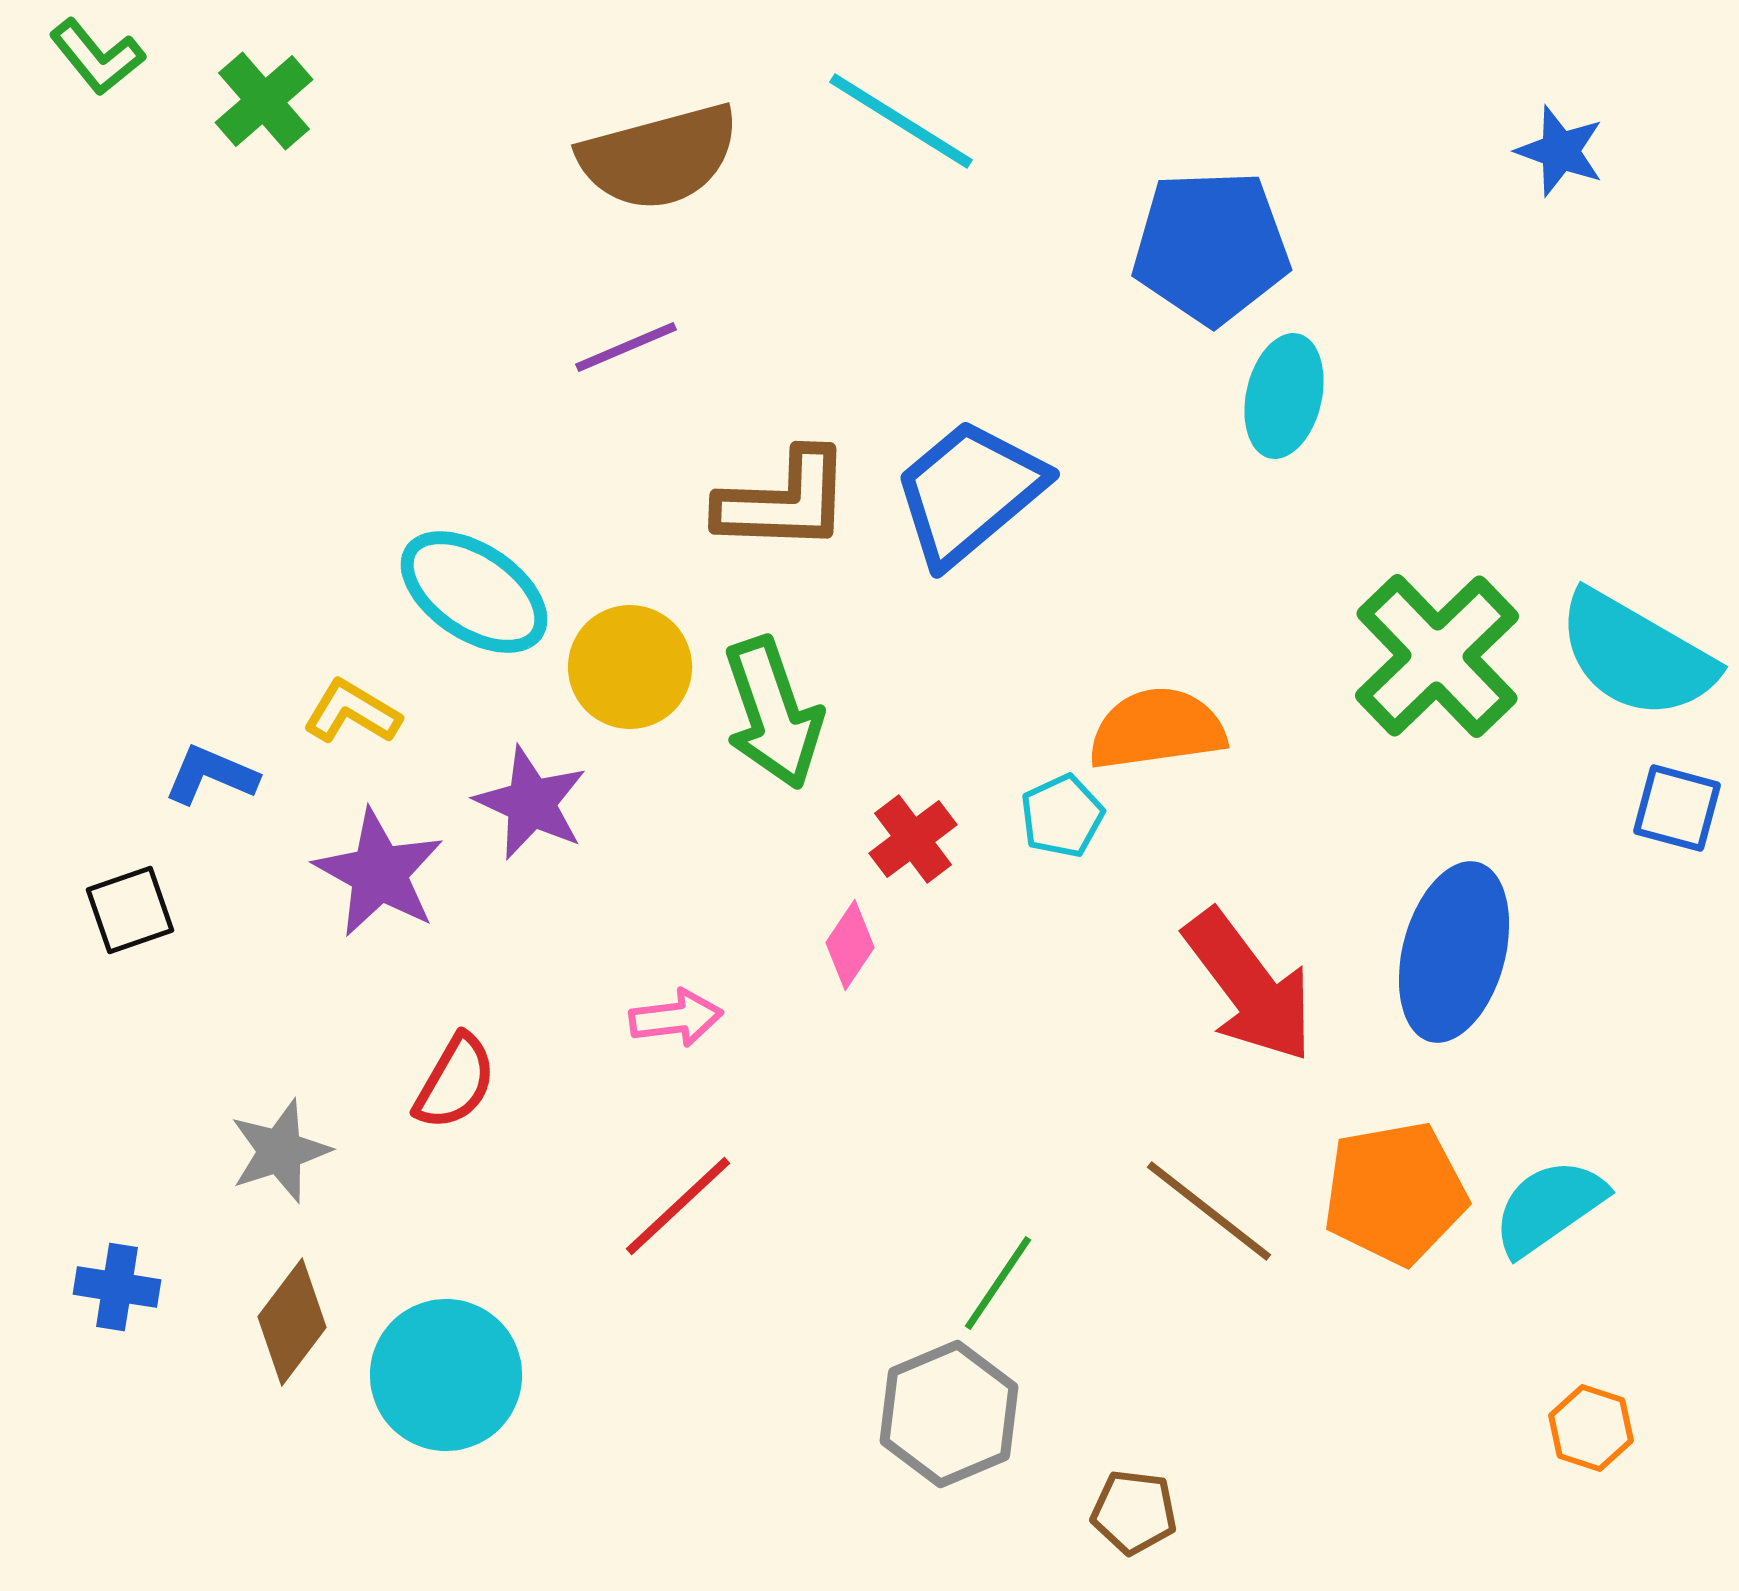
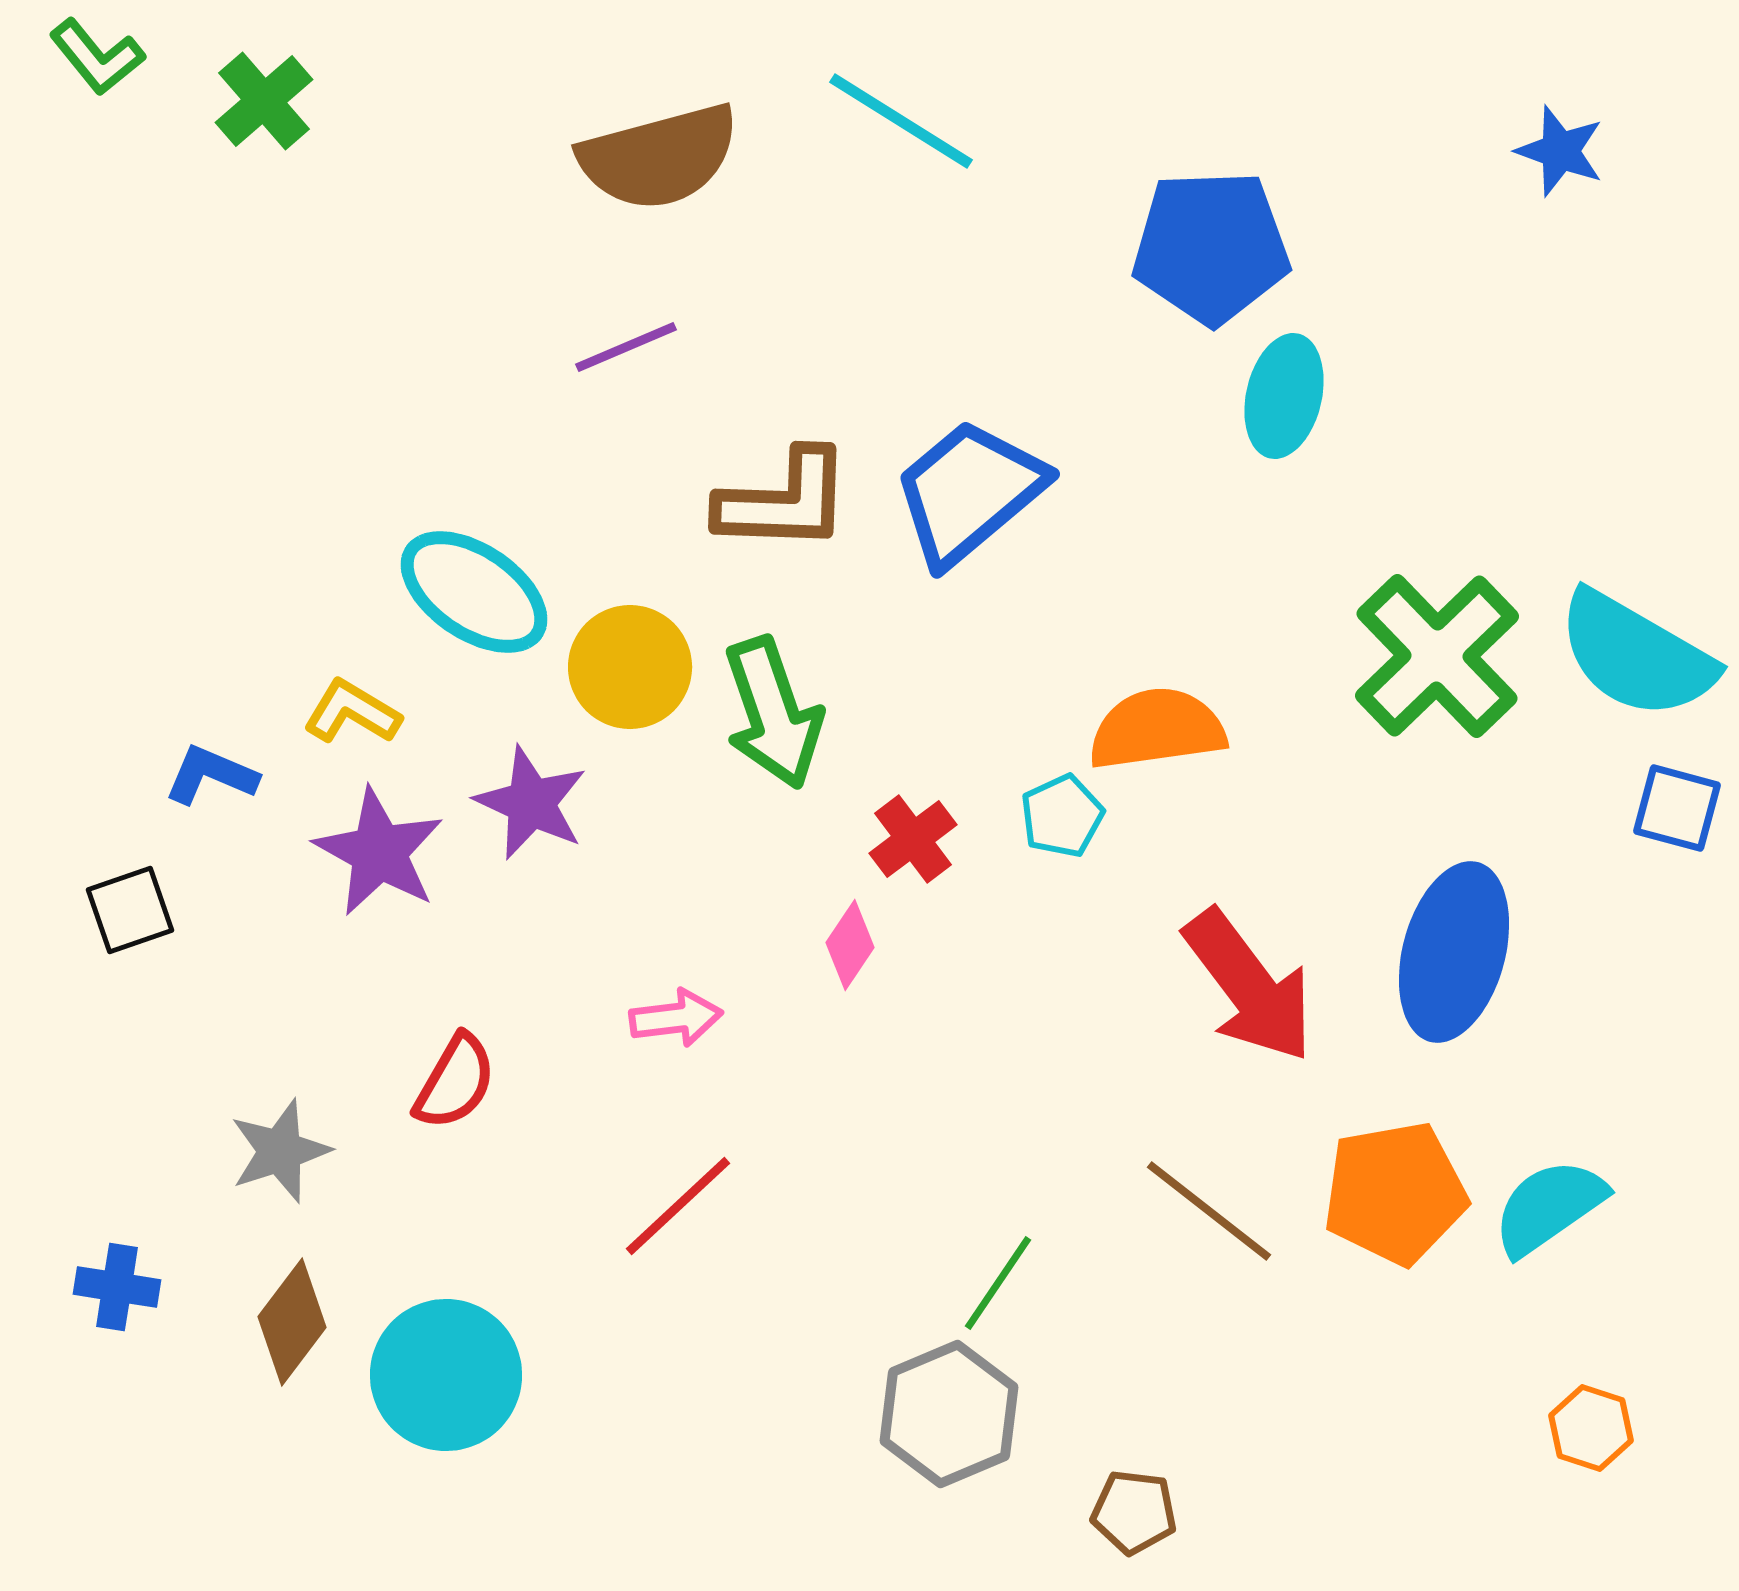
purple star at (379, 873): moved 21 px up
